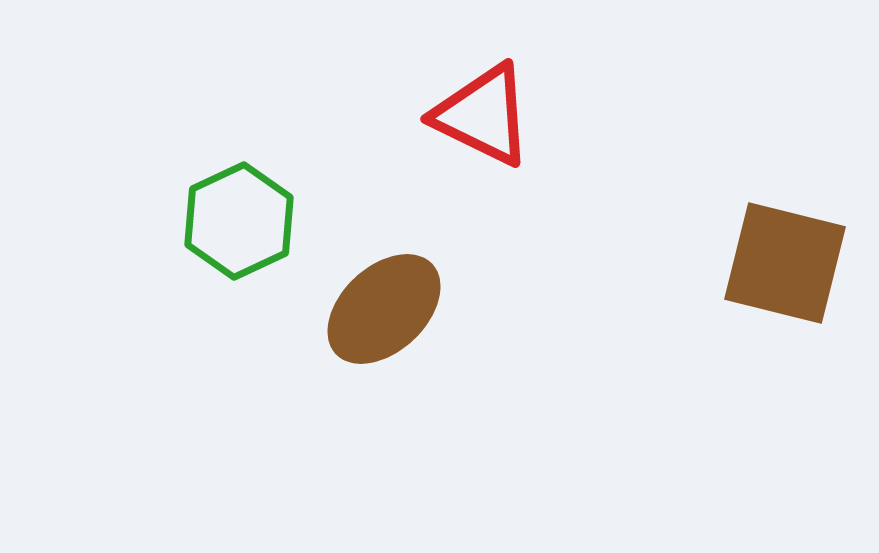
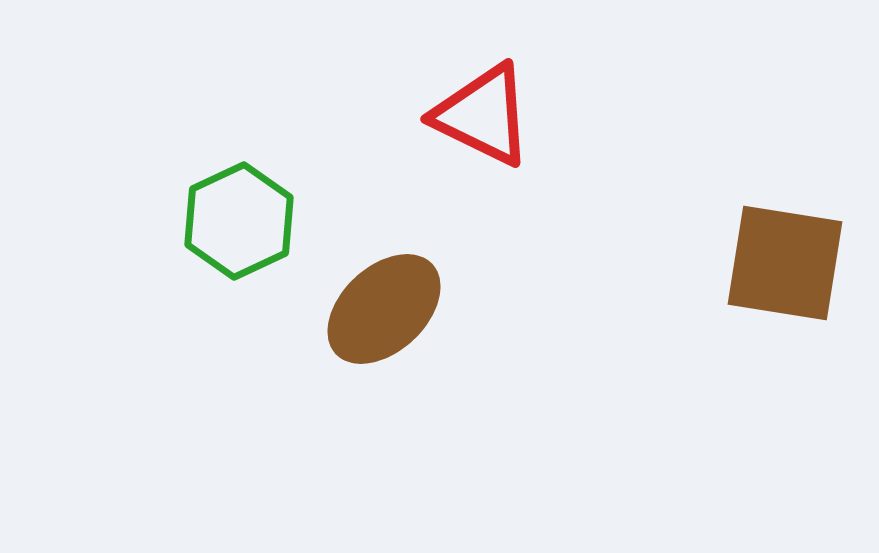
brown square: rotated 5 degrees counterclockwise
